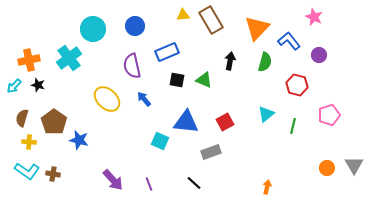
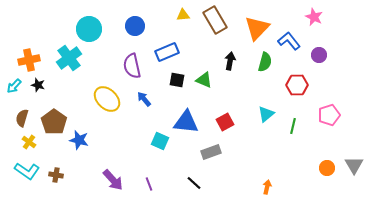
brown rectangle: moved 4 px right
cyan circle: moved 4 px left
red hexagon: rotated 15 degrees counterclockwise
yellow cross: rotated 32 degrees clockwise
brown cross: moved 3 px right, 1 px down
